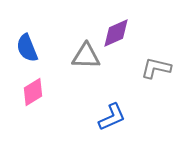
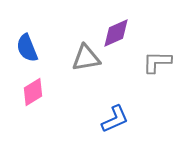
gray triangle: moved 2 px down; rotated 12 degrees counterclockwise
gray L-shape: moved 1 px right, 6 px up; rotated 12 degrees counterclockwise
blue L-shape: moved 3 px right, 2 px down
